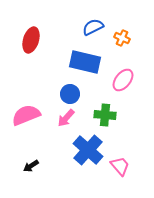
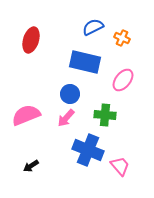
blue cross: rotated 20 degrees counterclockwise
